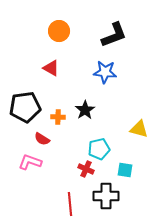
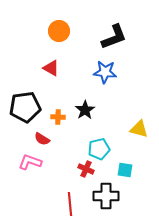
black L-shape: moved 2 px down
